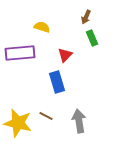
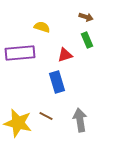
brown arrow: rotated 96 degrees counterclockwise
green rectangle: moved 5 px left, 2 px down
red triangle: rotated 28 degrees clockwise
gray arrow: moved 1 px right, 1 px up
